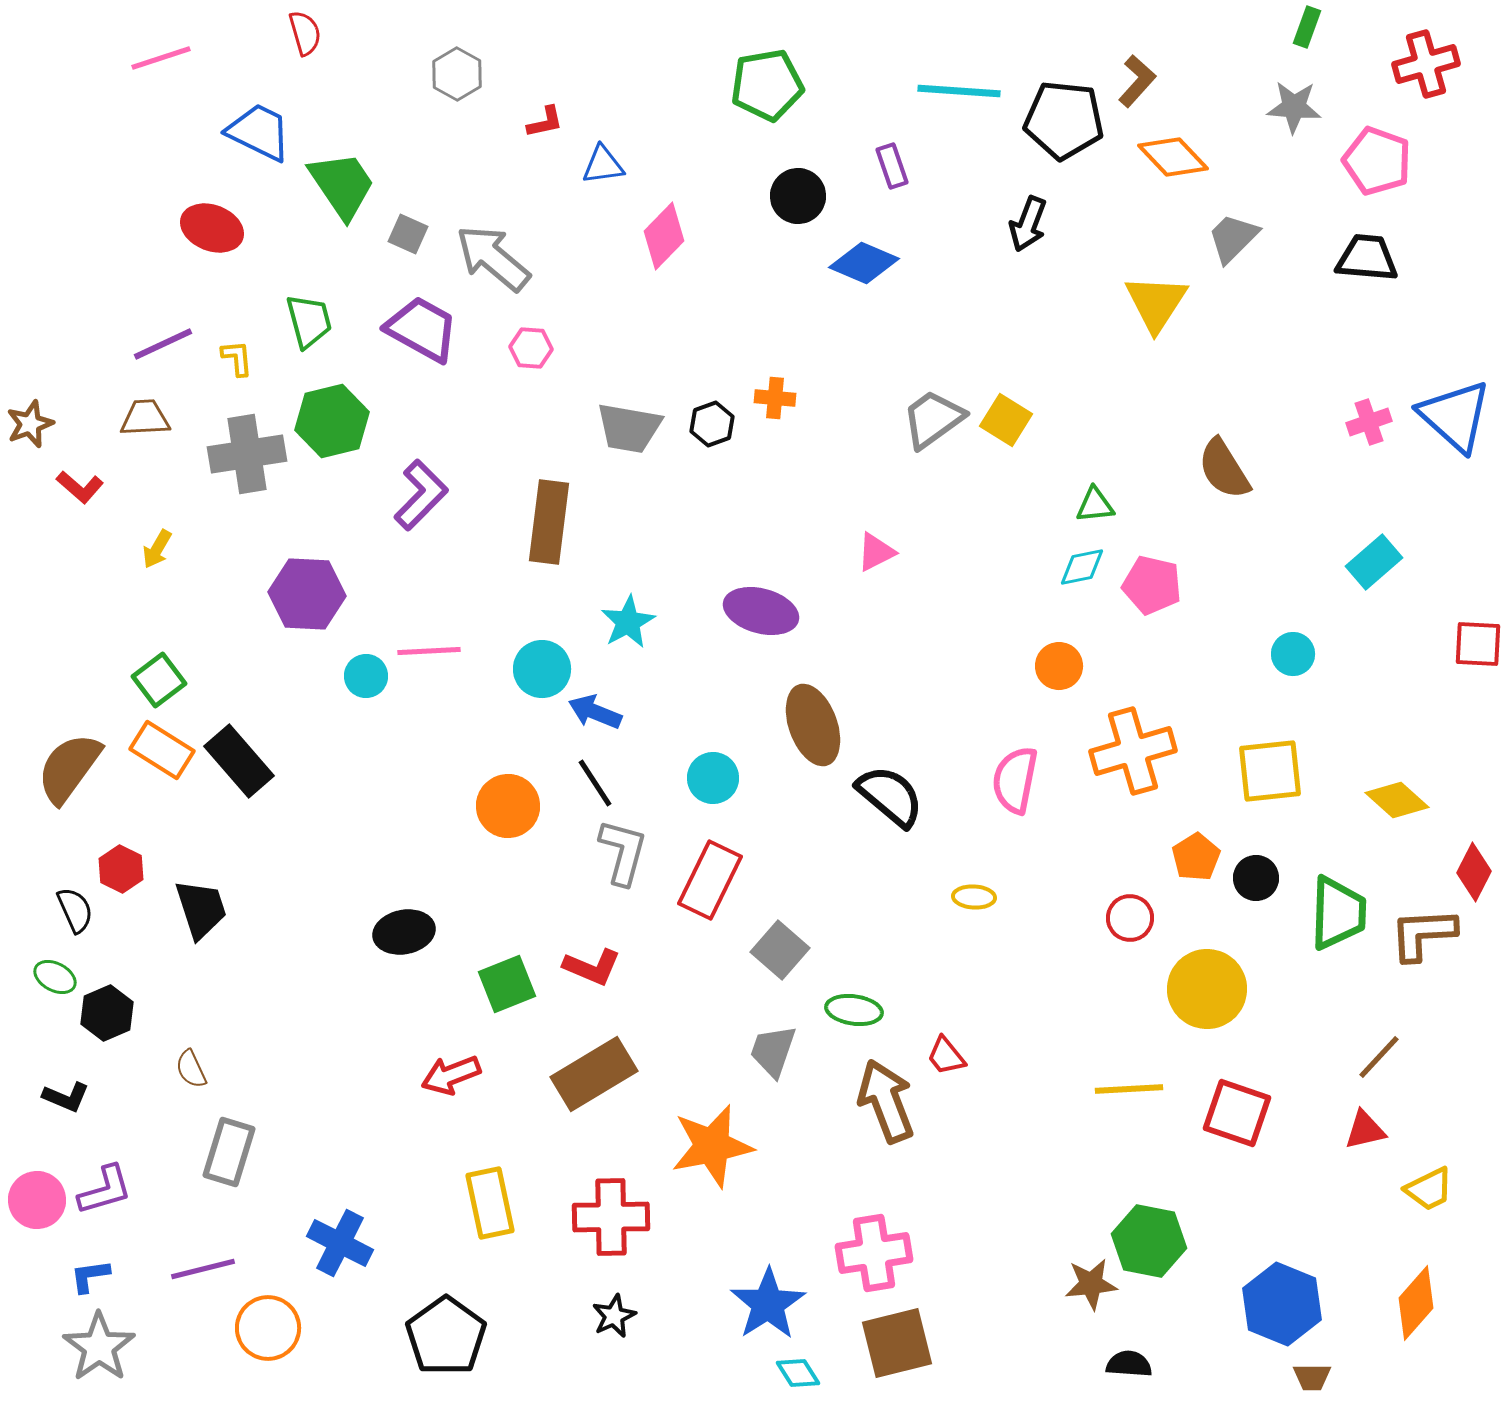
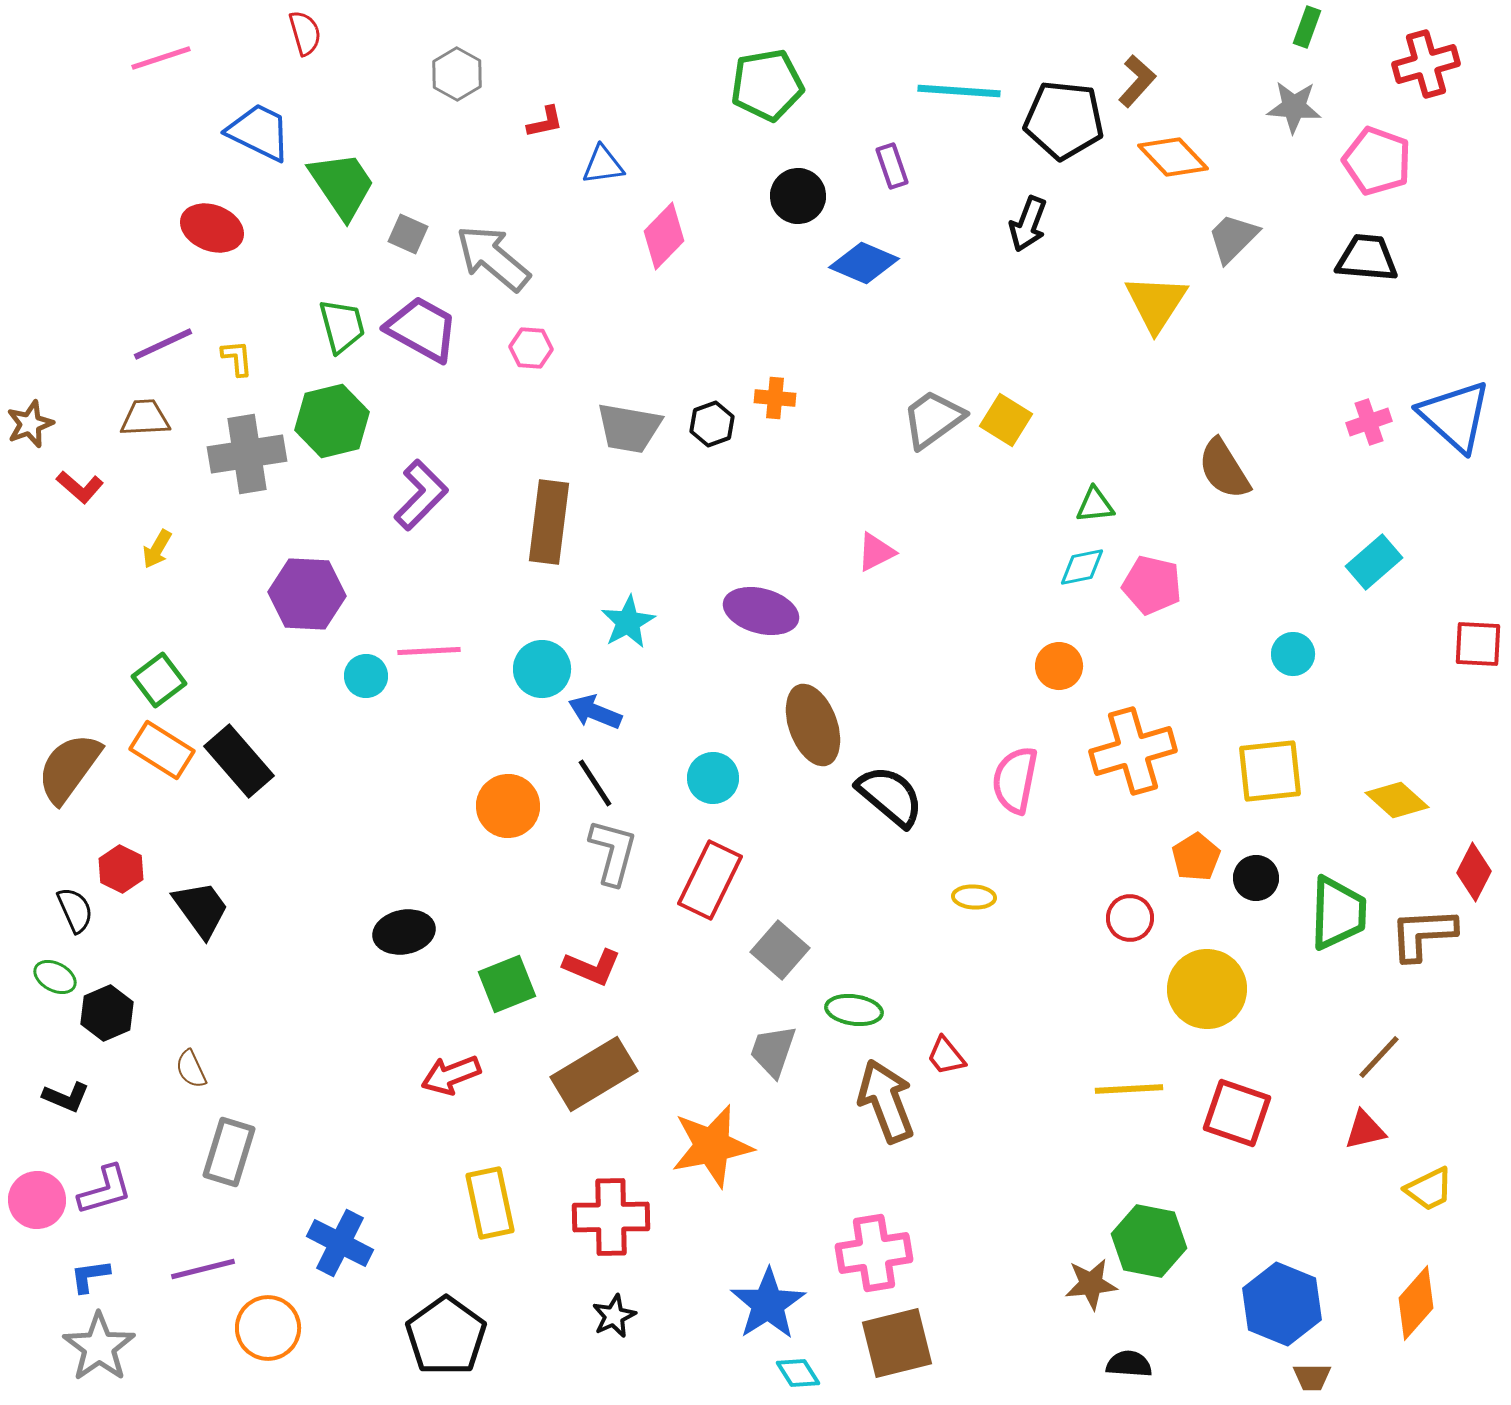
green trapezoid at (309, 321): moved 33 px right, 5 px down
gray L-shape at (623, 852): moved 10 px left
black trapezoid at (201, 909): rotated 18 degrees counterclockwise
